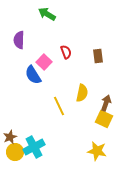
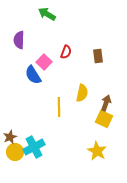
red semicircle: rotated 40 degrees clockwise
yellow line: moved 1 px down; rotated 24 degrees clockwise
yellow star: rotated 18 degrees clockwise
